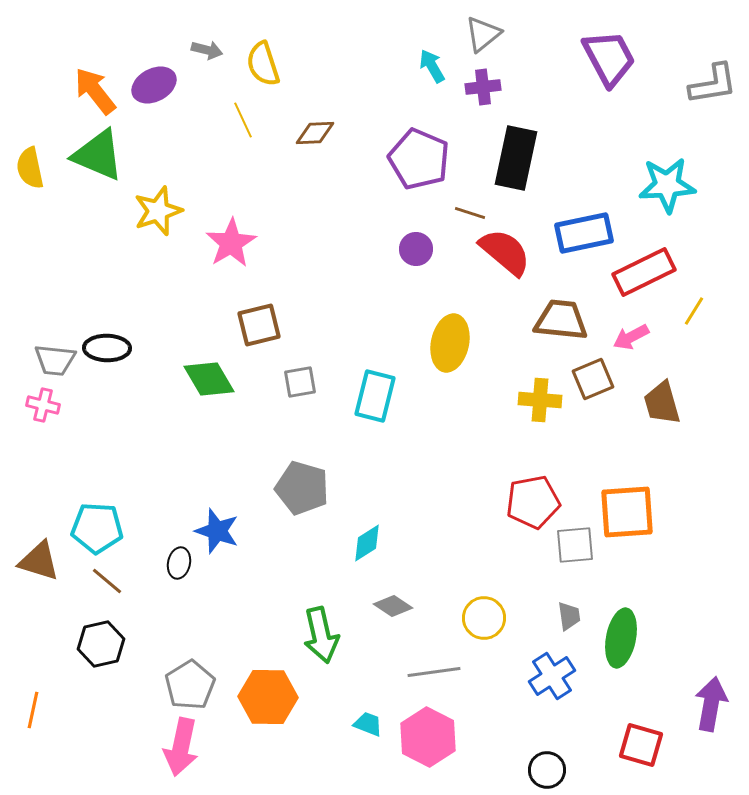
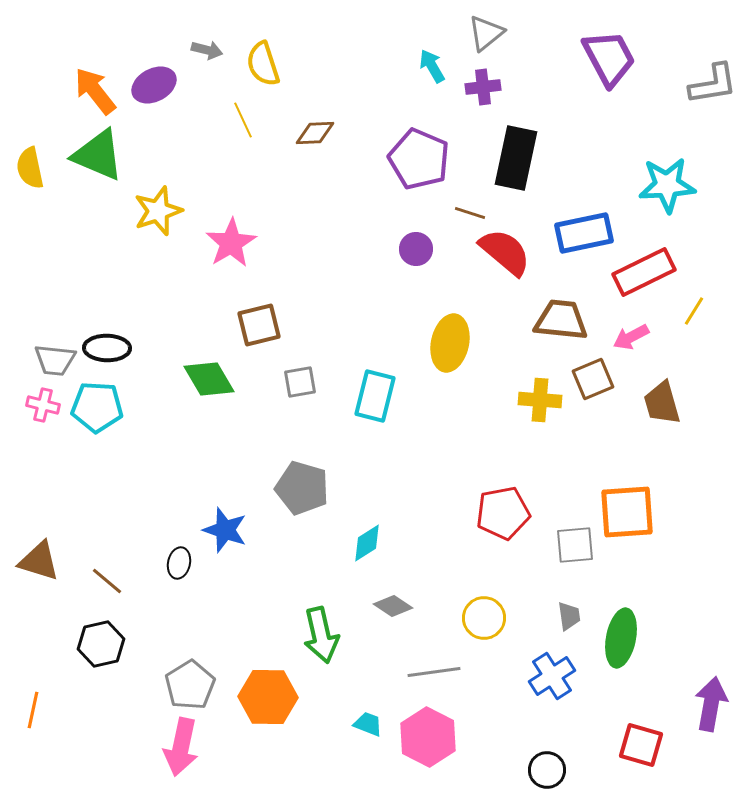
gray triangle at (483, 34): moved 3 px right, 1 px up
red pentagon at (533, 502): moved 30 px left, 11 px down
cyan pentagon at (97, 528): moved 121 px up
blue star at (217, 531): moved 8 px right, 1 px up
